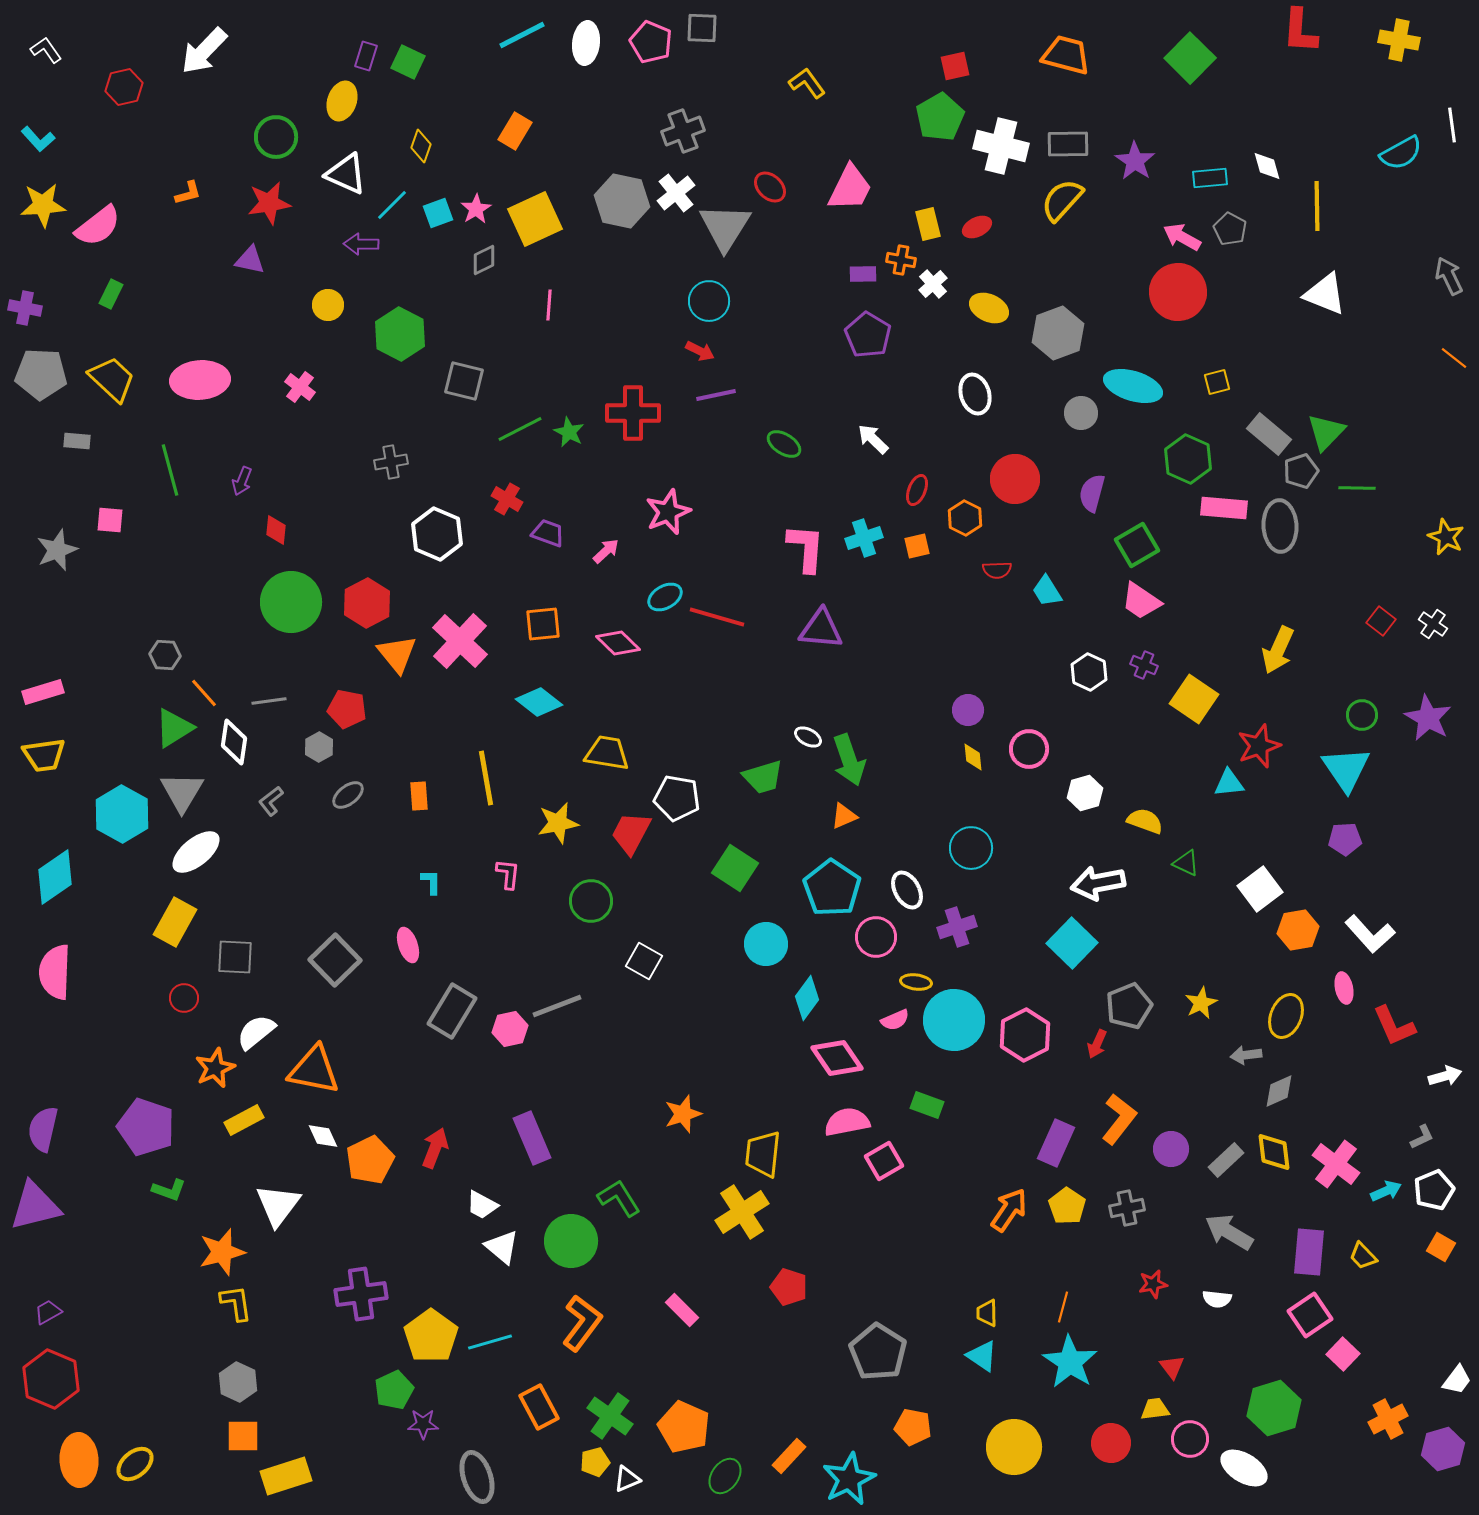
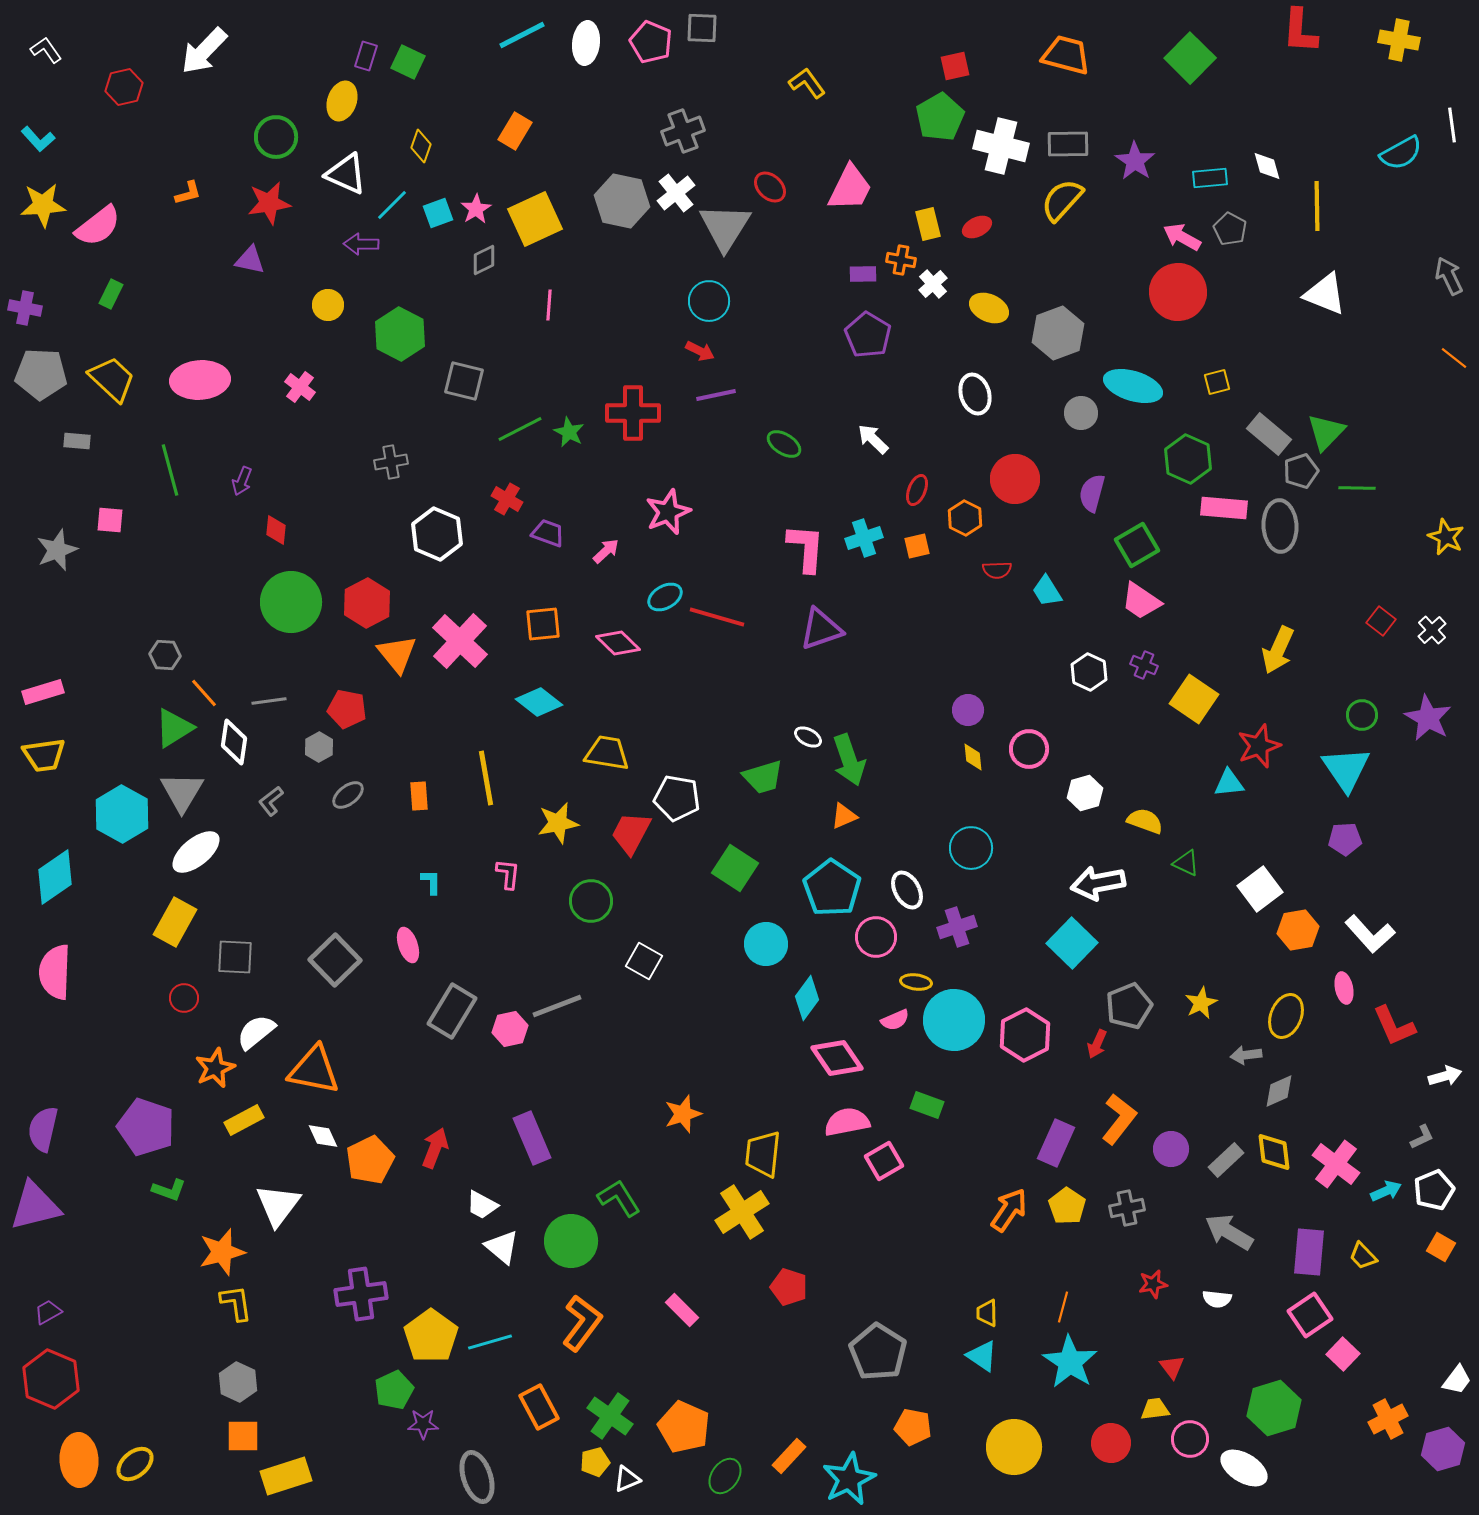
white cross at (1433, 624): moved 1 px left, 6 px down; rotated 12 degrees clockwise
purple triangle at (821, 629): rotated 24 degrees counterclockwise
